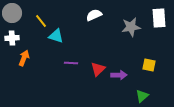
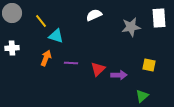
white cross: moved 10 px down
orange arrow: moved 22 px right
